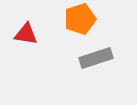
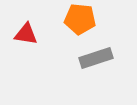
orange pentagon: rotated 24 degrees clockwise
